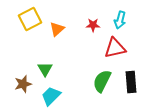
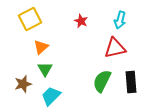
red star: moved 12 px left, 4 px up; rotated 24 degrees clockwise
orange triangle: moved 16 px left, 18 px down
